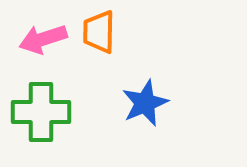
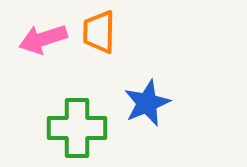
blue star: moved 2 px right
green cross: moved 36 px right, 16 px down
